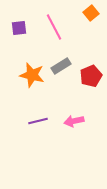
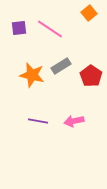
orange square: moved 2 px left
pink line: moved 4 px left, 2 px down; rotated 28 degrees counterclockwise
red pentagon: rotated 15 degrees counterclockwise
purple line: rotated 24 degrees clockwise
